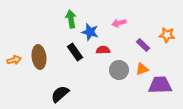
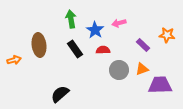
blue star: moved 5 px right, 2 px up; rotated 18 degrees clockwise
black rectangle: moved 3 px up
brown ellipse: moved 12 px up
